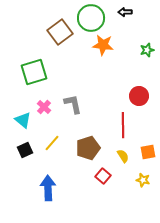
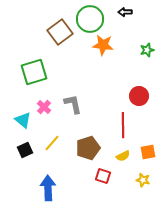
green circle: moved 1 px left, 1 px down
yellow semicircle: rotated 96 degrees clockwise
red square: rotated 21 degrees counterclockwise
